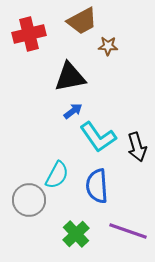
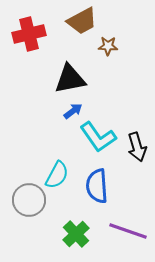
black triangle: moved 2 px down
